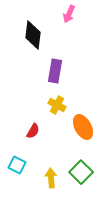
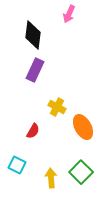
purple rectangle: moved 20 px left, 1 px up; rotated 15 degrees clockwise
yellow cross: moved 2 px down
